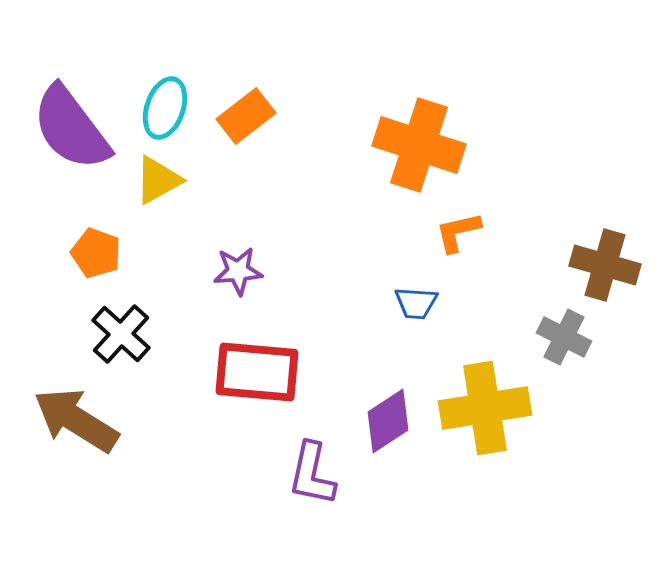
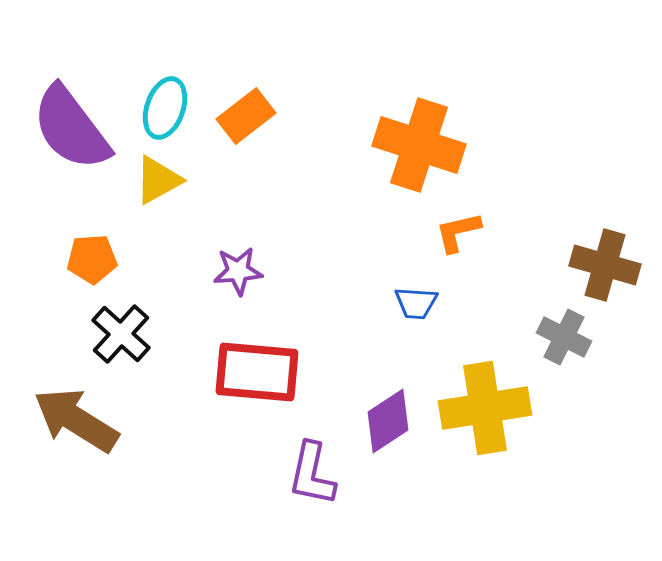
orange pentagon: moved 4 px left, 6 px down; rotated 24 degrees counterclockwise
